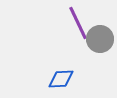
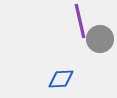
purple line: moved 2 px right, 2 px up; rotated 12 degrees clockwise
